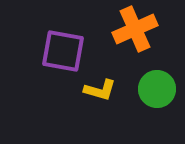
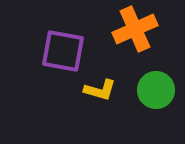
green circle: moved 1 px left, 1 px down
